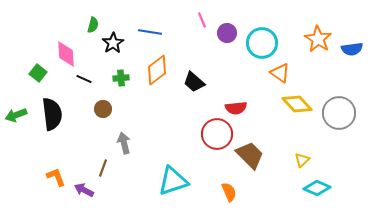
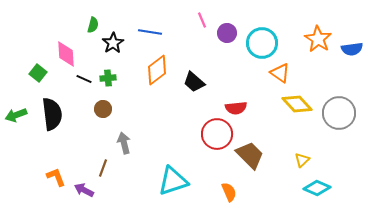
green cross: moved 13 px left
